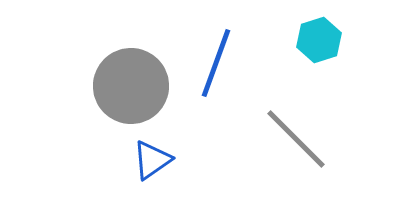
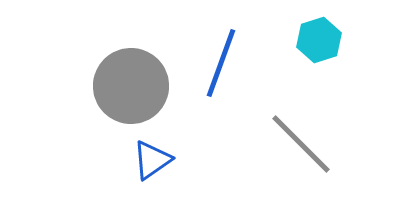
blue line: moved 5 px right
gray line: moved 5 px right, 5 px down
